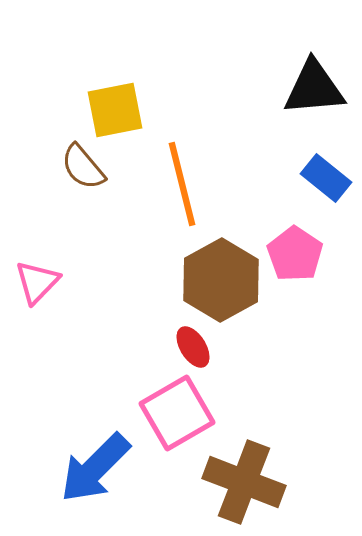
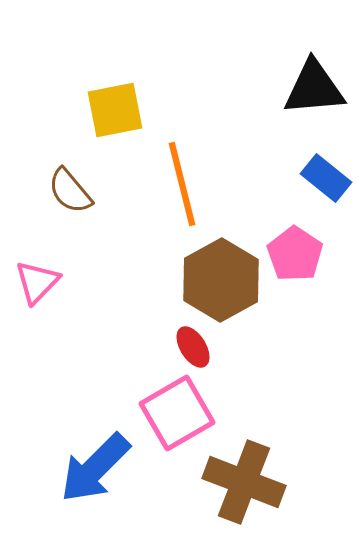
brown semicircle: moved 13 px left, 24 px down
